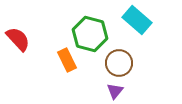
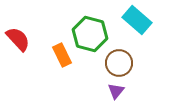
orange rectangle: moved 5 px left, 5 px up
purple triangle: moved 1 px right
